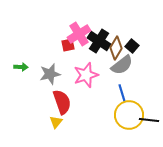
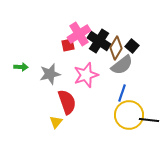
blue line: rotated 36 degrees clockwise
red semicircle: moved 5 px right
